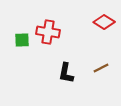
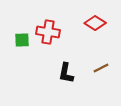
red diamond: moved 9 px left, 1 px down
